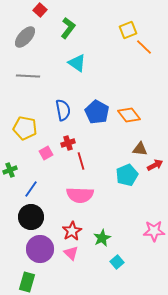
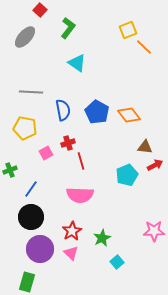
gray line: moved 3 px right, 16 px down
brown triangle: moved 5 px right, 2 px up
